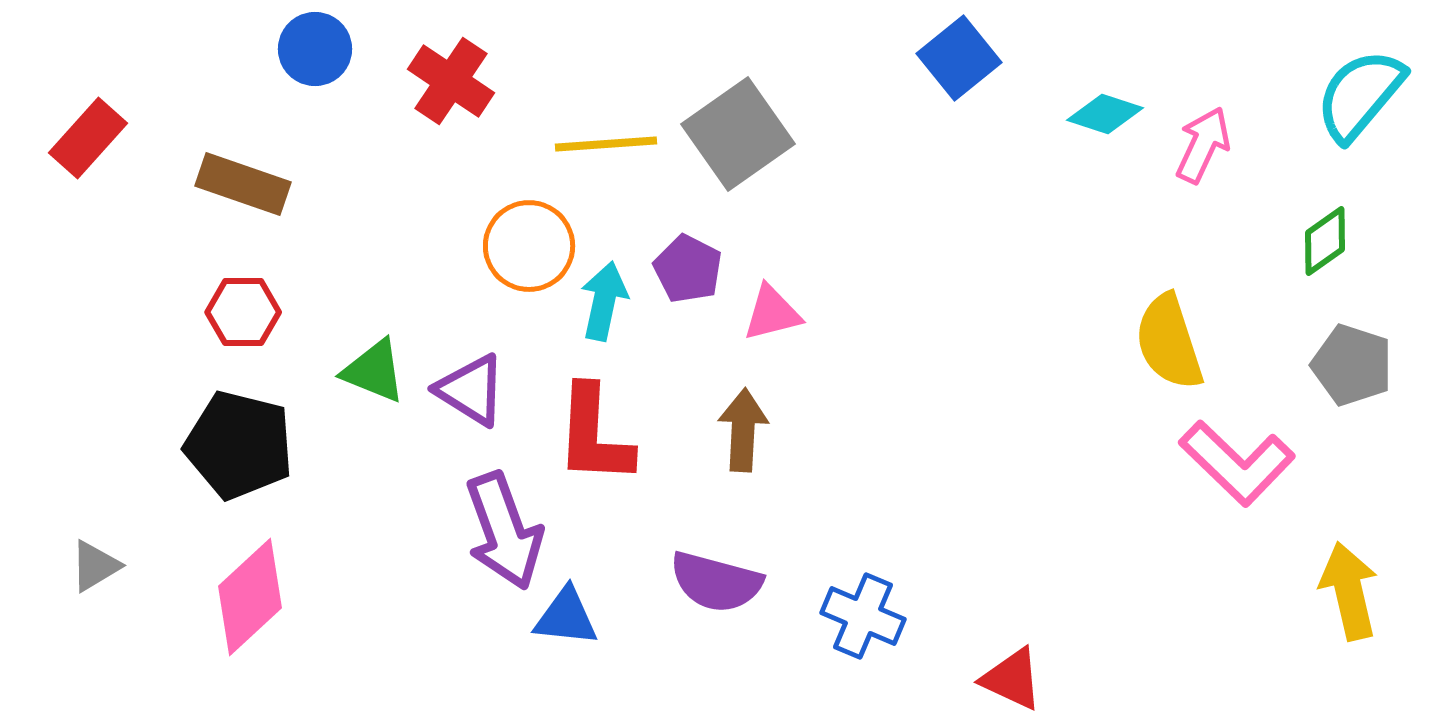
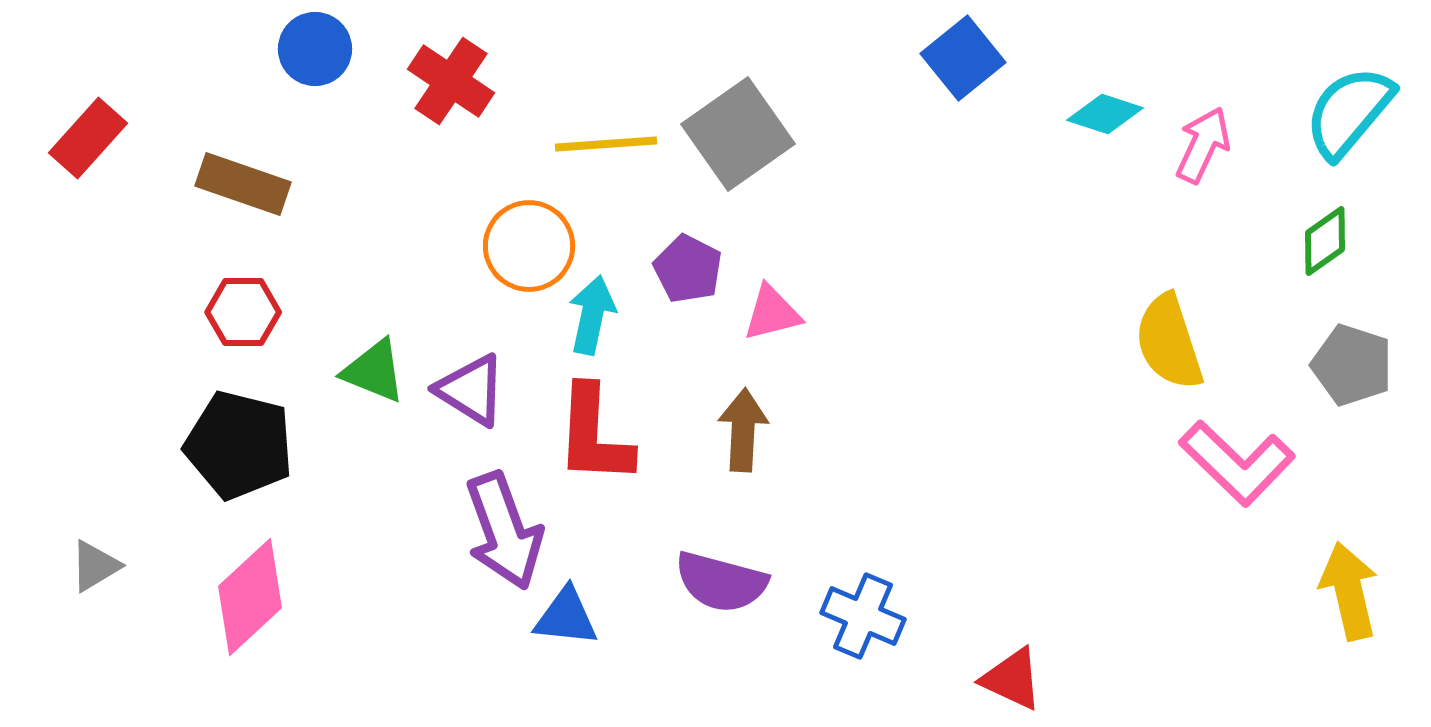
blue square: moved 4 px right
cyan semicircle: moved 11 px left, 17 px down
cyan arrow: moved 12 px left, 14 px down
purple semicircle: moved 5 px right
